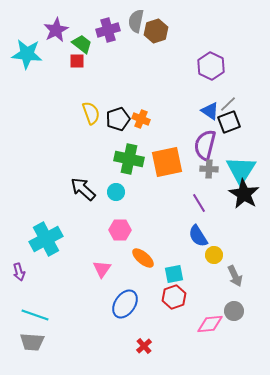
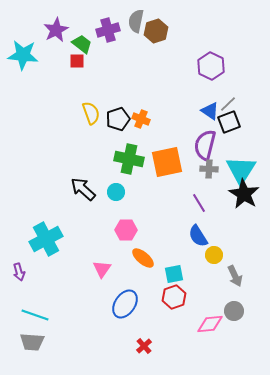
cyan star: moved 4 px left, 1 px down
pink hexagon: moved 6 px right
